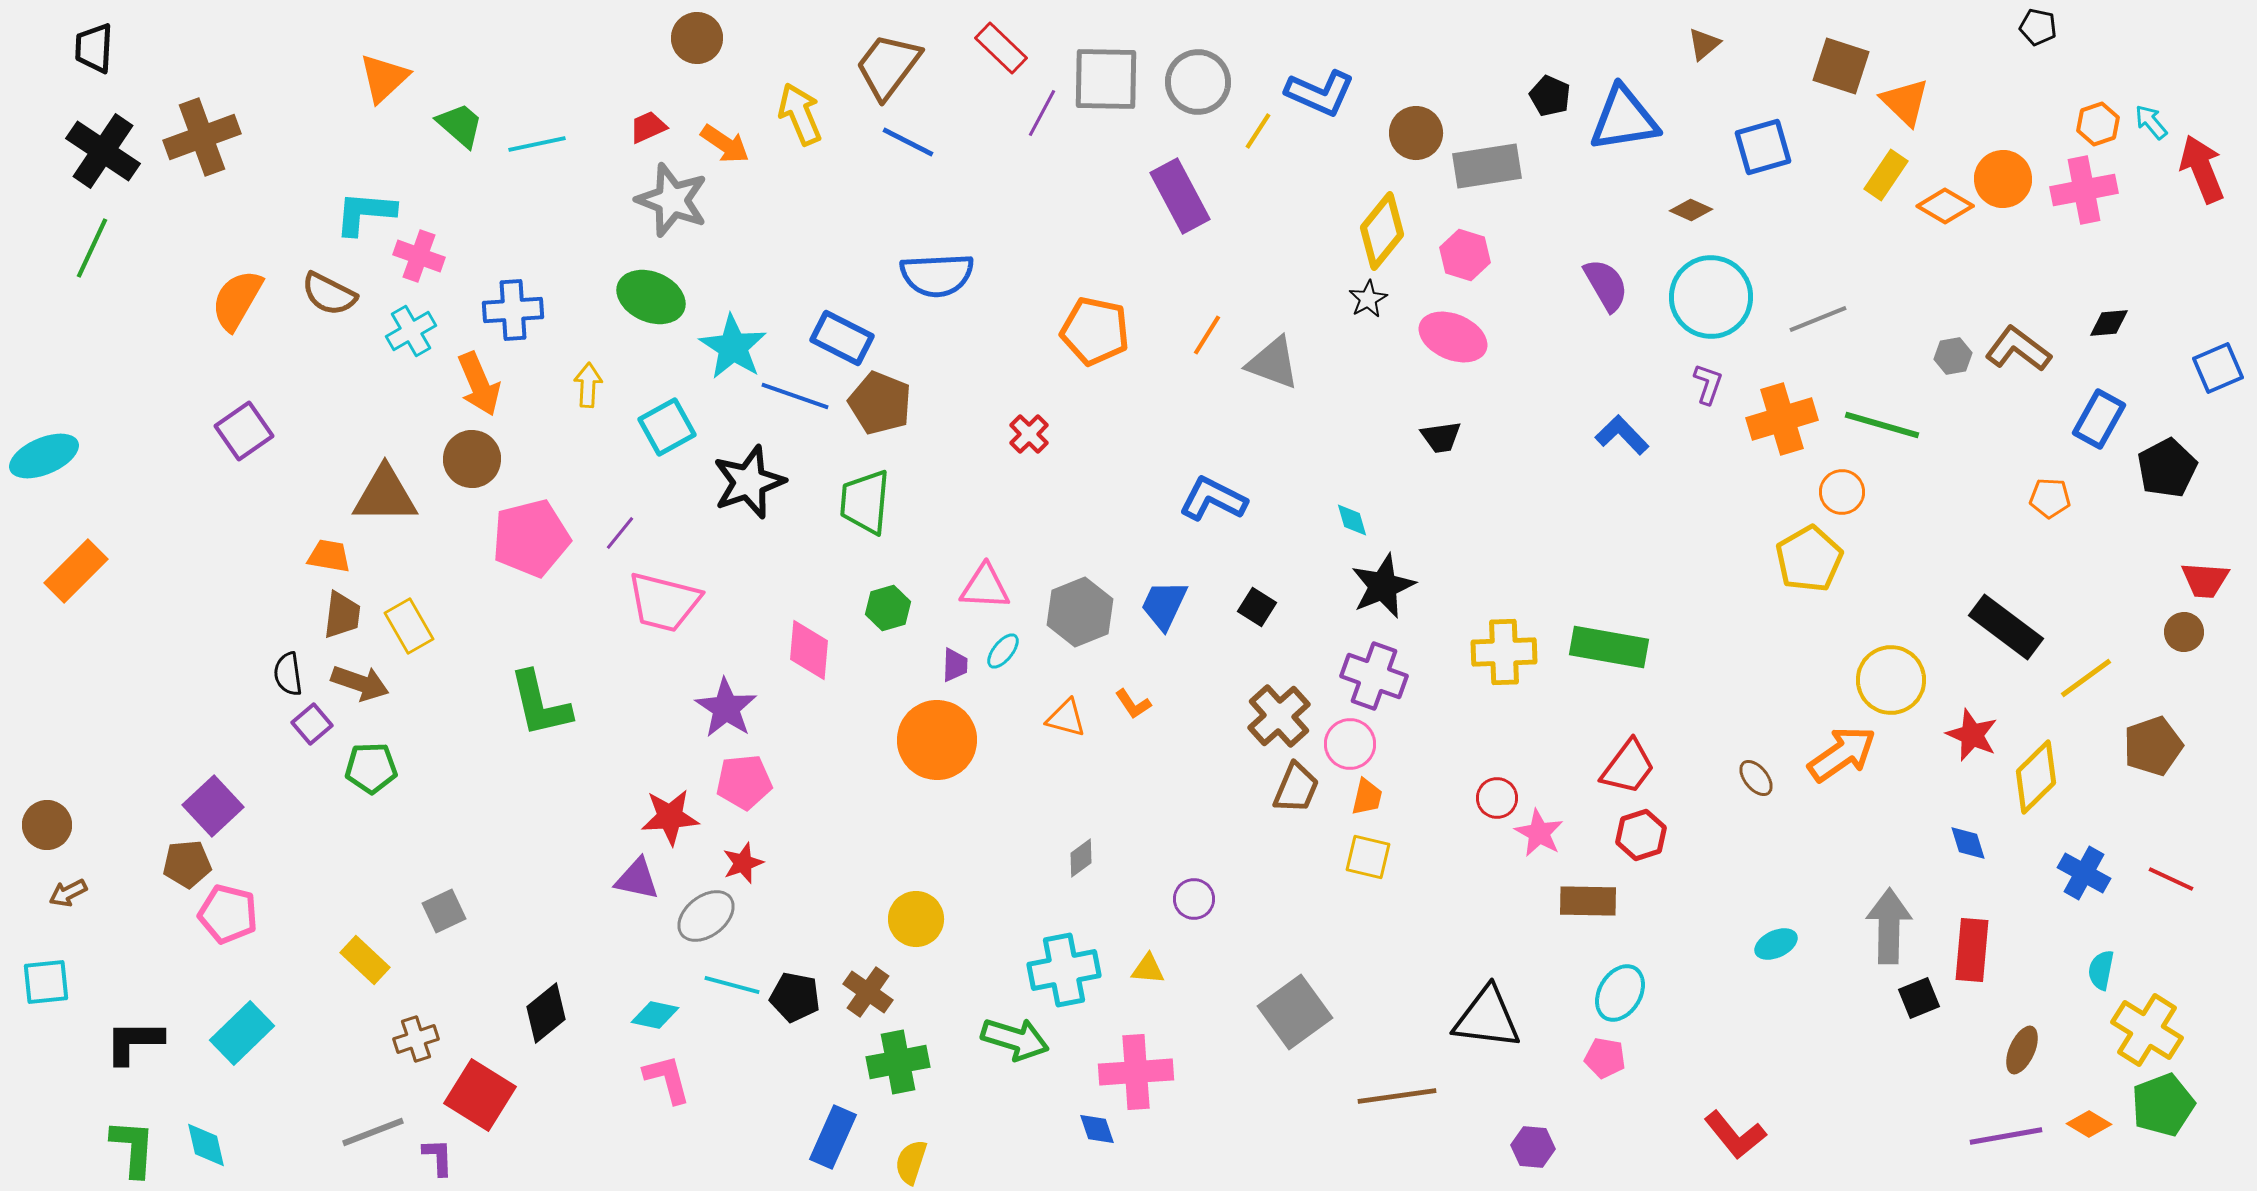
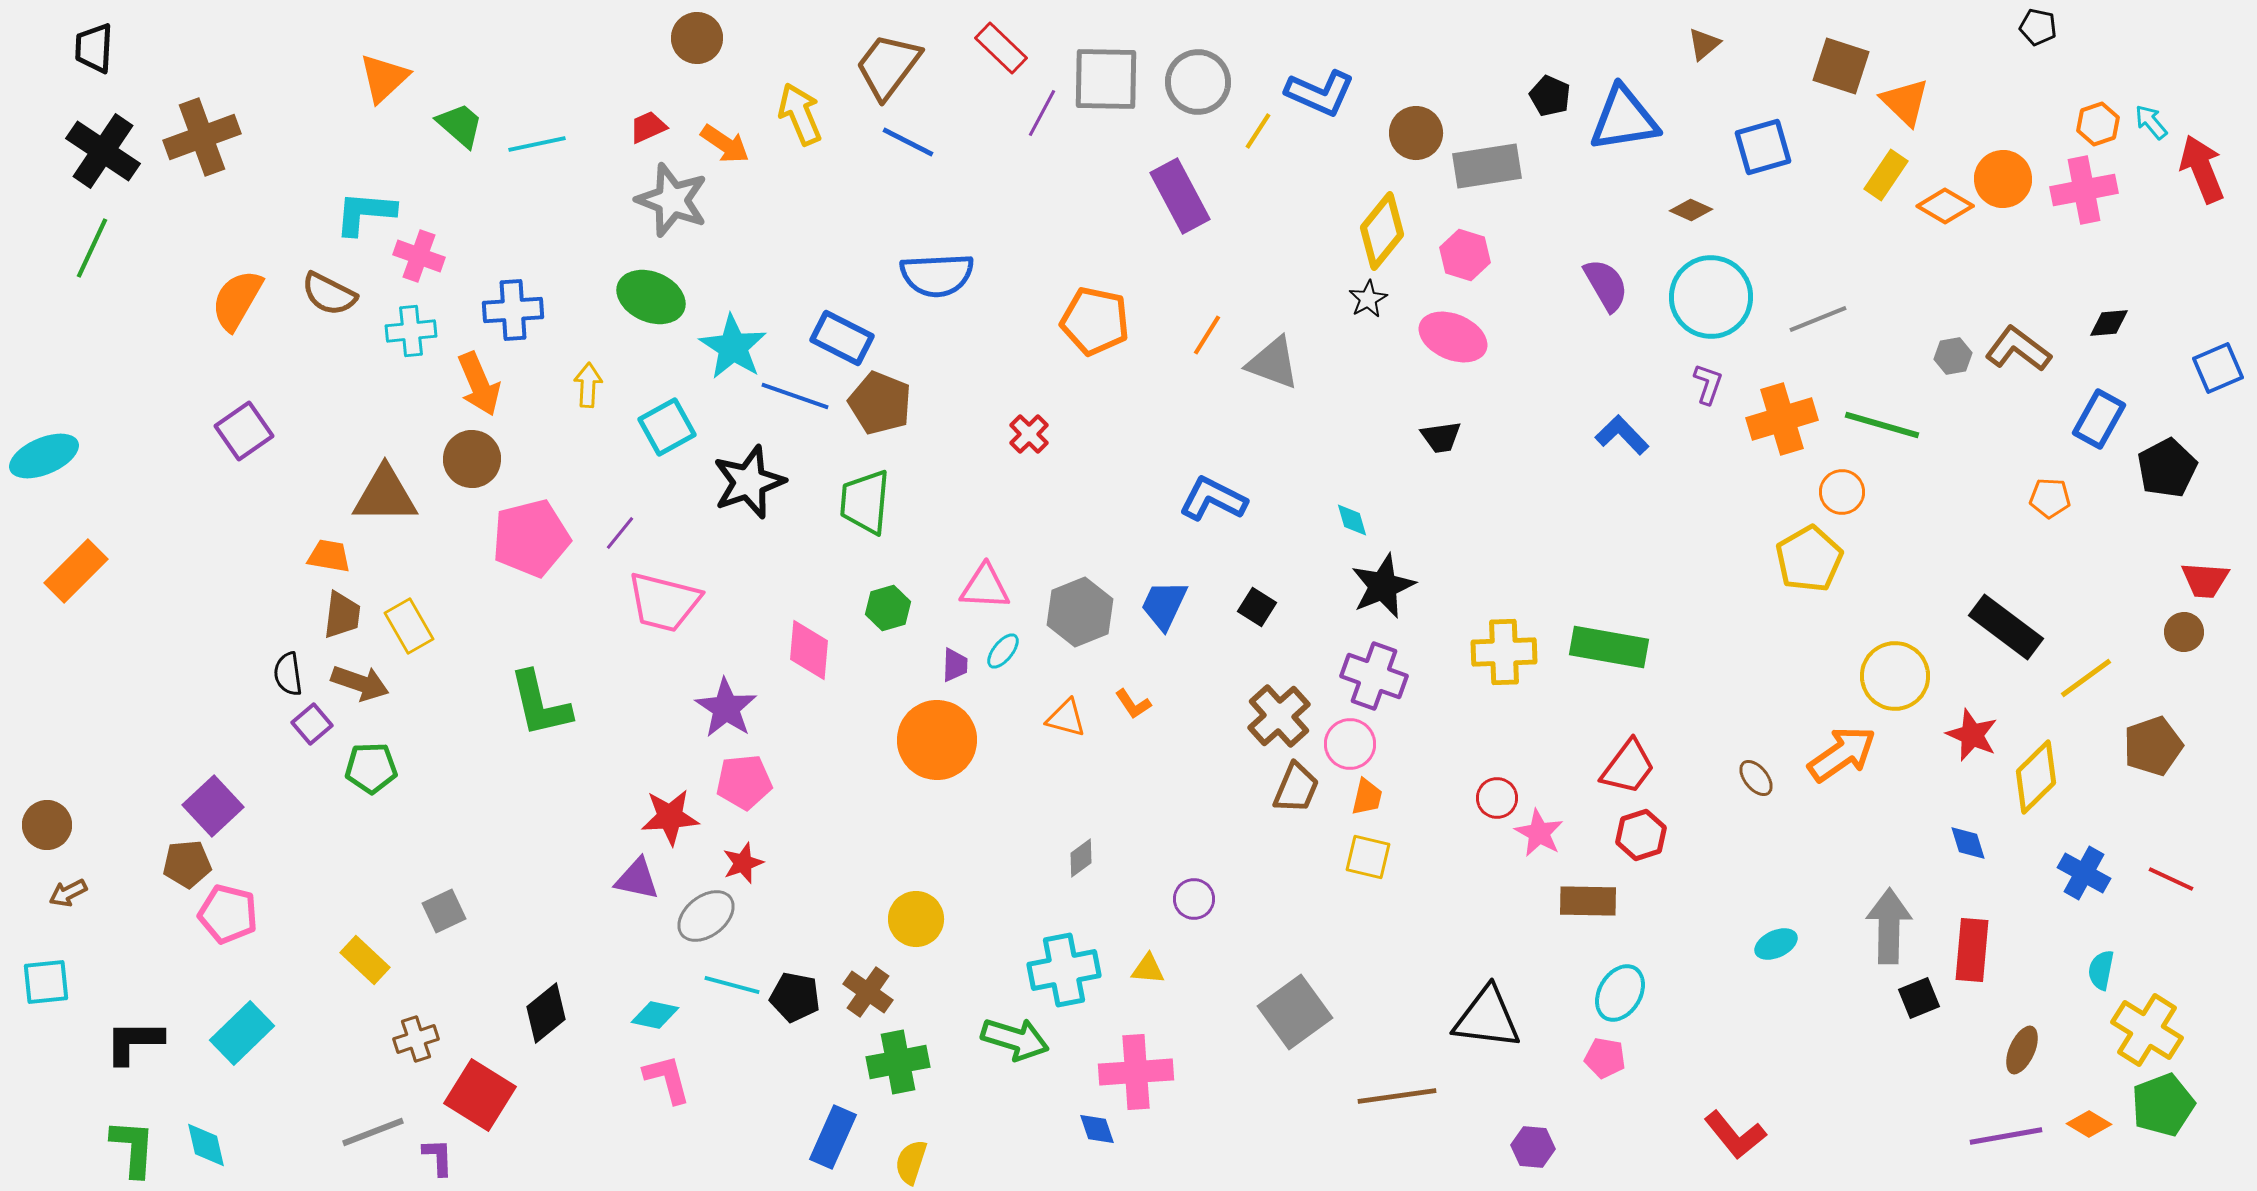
cyan cross at (411, 331): rotated 24 degrees clockwise
orange pentagon at (1095, 331): moved 10 px up
yellow circle at (1891, 680): moved 4 px right, 4 px up
